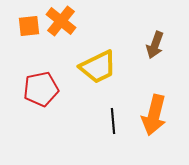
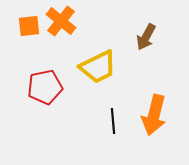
brown arrow: moved 9 px left, 8 px up; rotated 8 degrees clockwise
red pentagon: moved 4 px right, 2 px up
